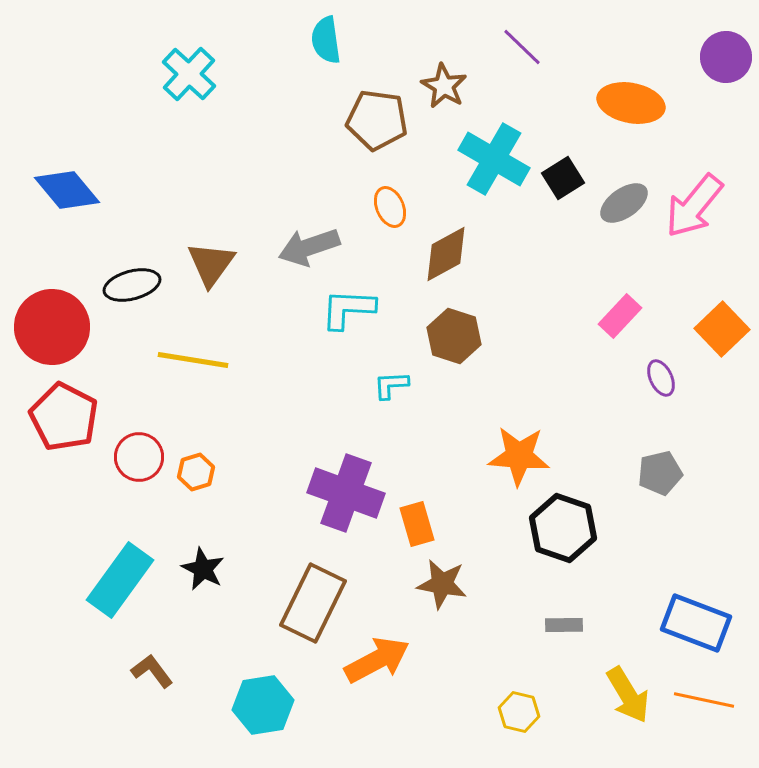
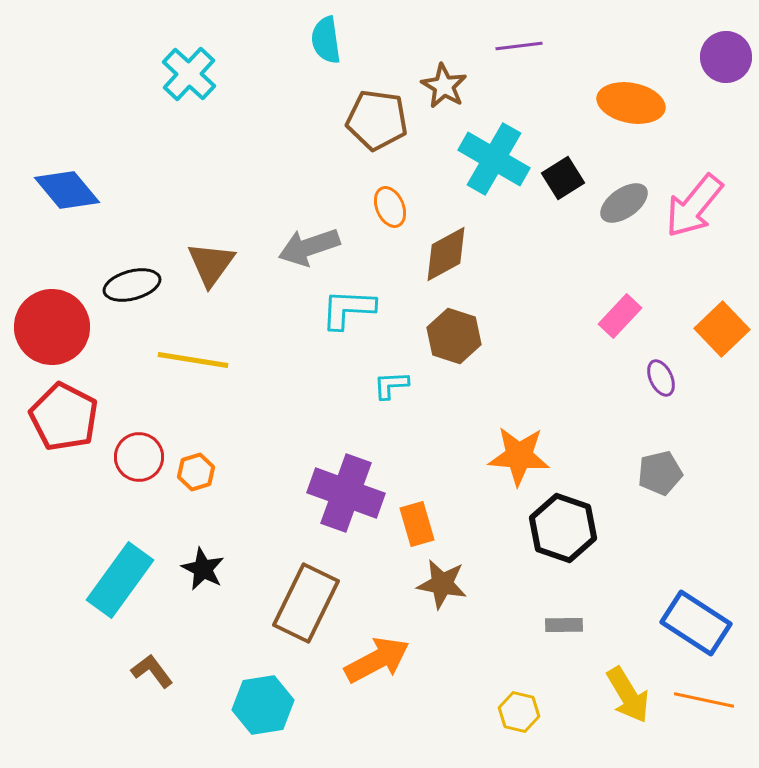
purple line at (522, 47): moved 3 px left, 1 px up; rotated 51 degrees counterclockwise
brown rectangle at (313, 603): moved 7 px left
blue rectangle at (696, 623): rotated 12 degrees clockwise
